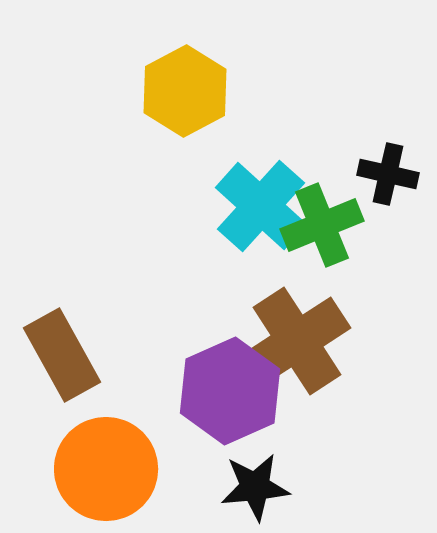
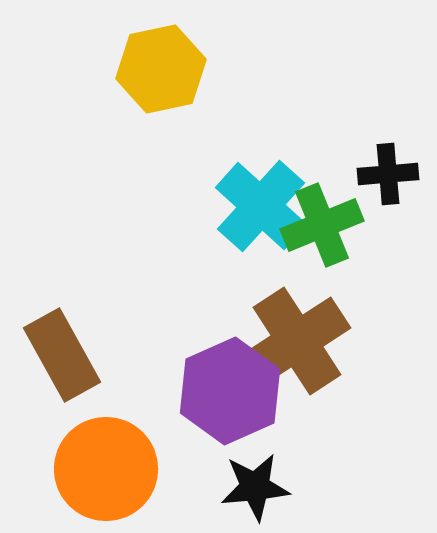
yellow hexagon: moved 24 px left, 22 px up; rotated 16 degrees clockwise
black cross: rotated 18 degrees counterclockwise
